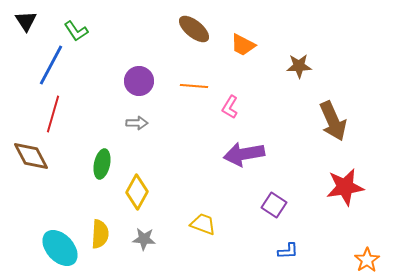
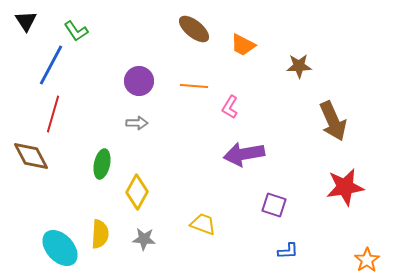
purple square: rotated 15 degrees counterclockwise
